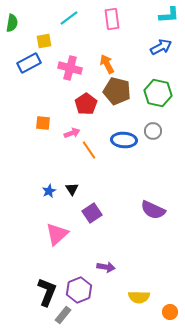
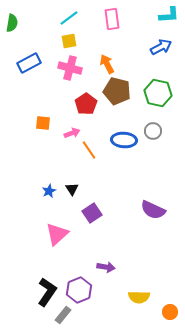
yellow square: moved 25 px right
black L-shape: rotated 12 degrees clockwise
